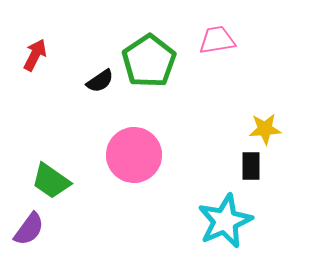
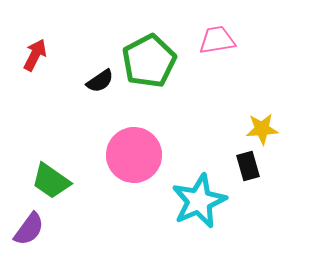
green pentagon: rotated 6 degrees clockwise
yellow star: moved 3 px left
black rectangle: moved 3 px left; rotated 16 degrees counterclockwise
cyan star: moved 26 px left, 20 px up
